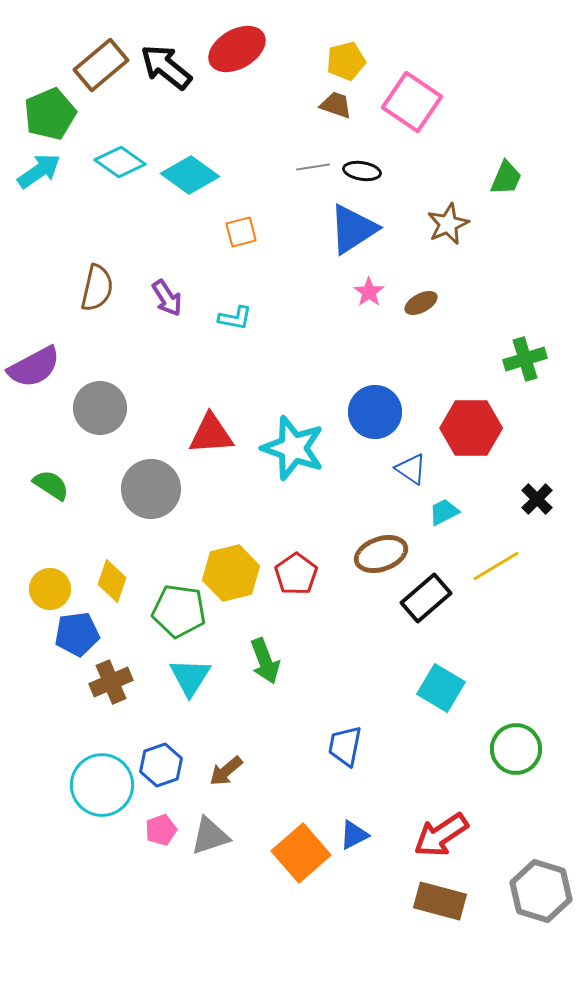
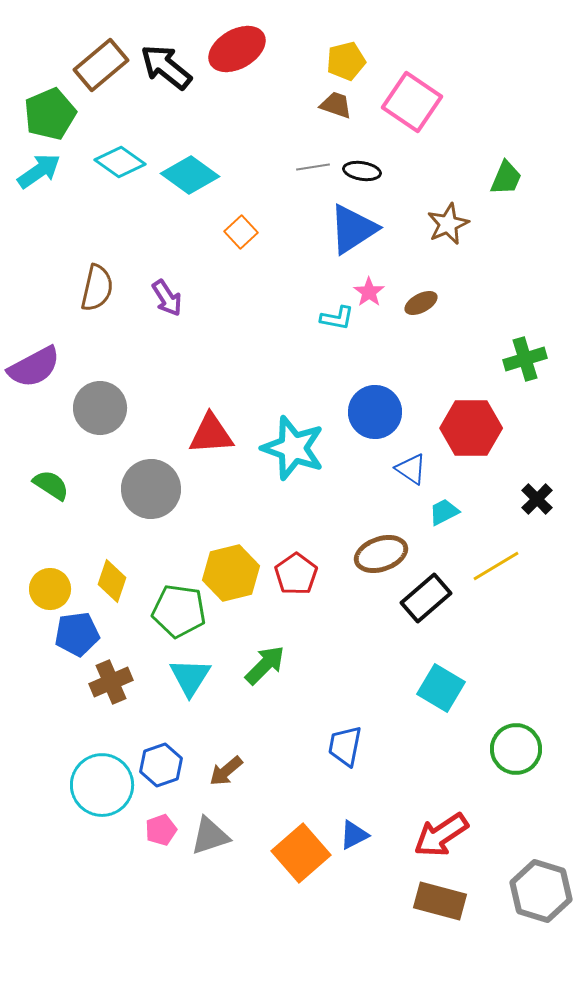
orange square at (241, 232): rotated 28 degrees counterclockwise
cyan L-shape at (235, 318): moved 102 px right
green arrow at (265, 661): moved 4 px down; rotated 114 degrees counterclockwise
